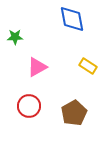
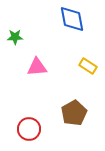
pink triangle: rotated 25 degrees clockwise
red circle: moved 23 px down
